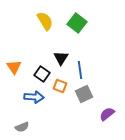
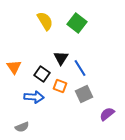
blue line: moved 2 px up; rotated 24 degrees counterclockwise
